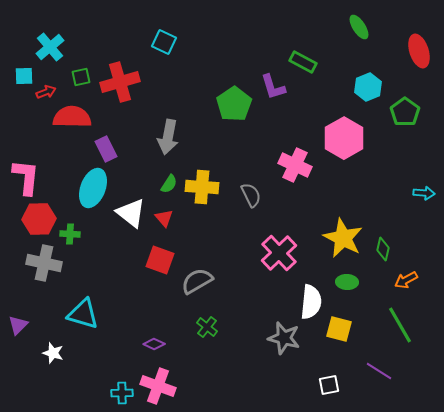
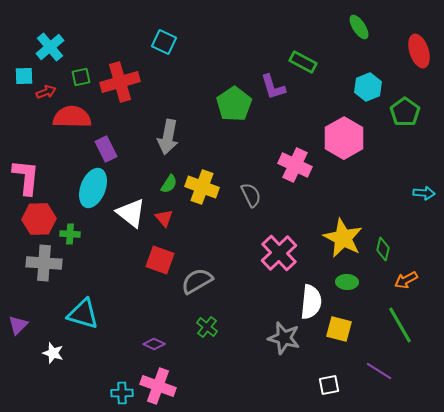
yellow cross at (202, 187): rotated 16 degrees clockwise
gray cross at (44, 263): rotated 8 degrees counterclockwise
